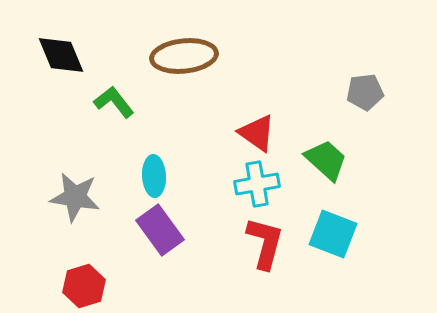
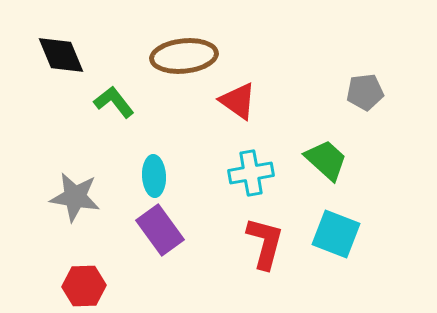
red triangle: moved 19 px left, 32 px up
cyan cross: moved 6 px left, 11 px up
cyan square: moved 3 px right
red hexagon: rotated 15 degrees clockwise
